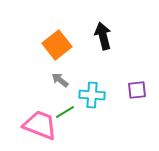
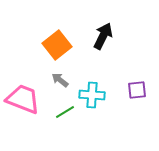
black arrow: rotated 40 degrees clockwise
pink trapezoid: moved 17 px left, 26 px up
